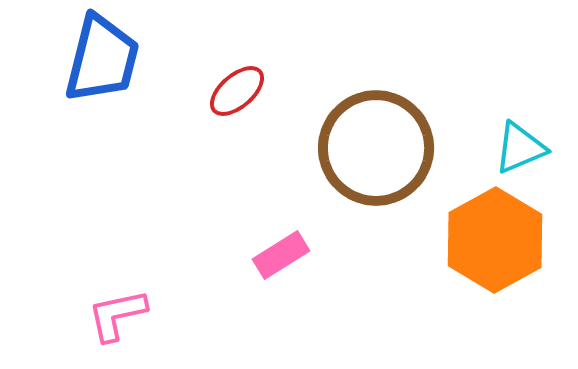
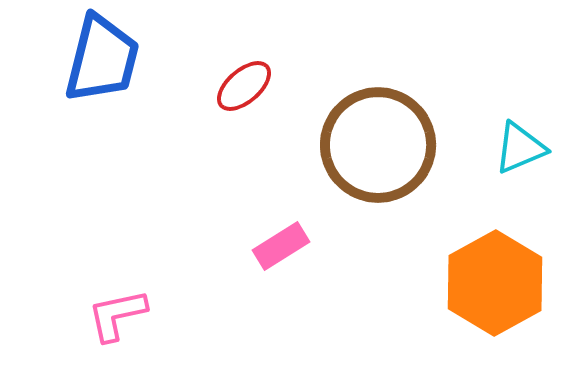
red ellipse: moved 7 px right, 5 px up
brown circle: moved 2 px right, 3 px up
orange hexagon: moved 43 px down
pink rectangle: moved 9 px up
